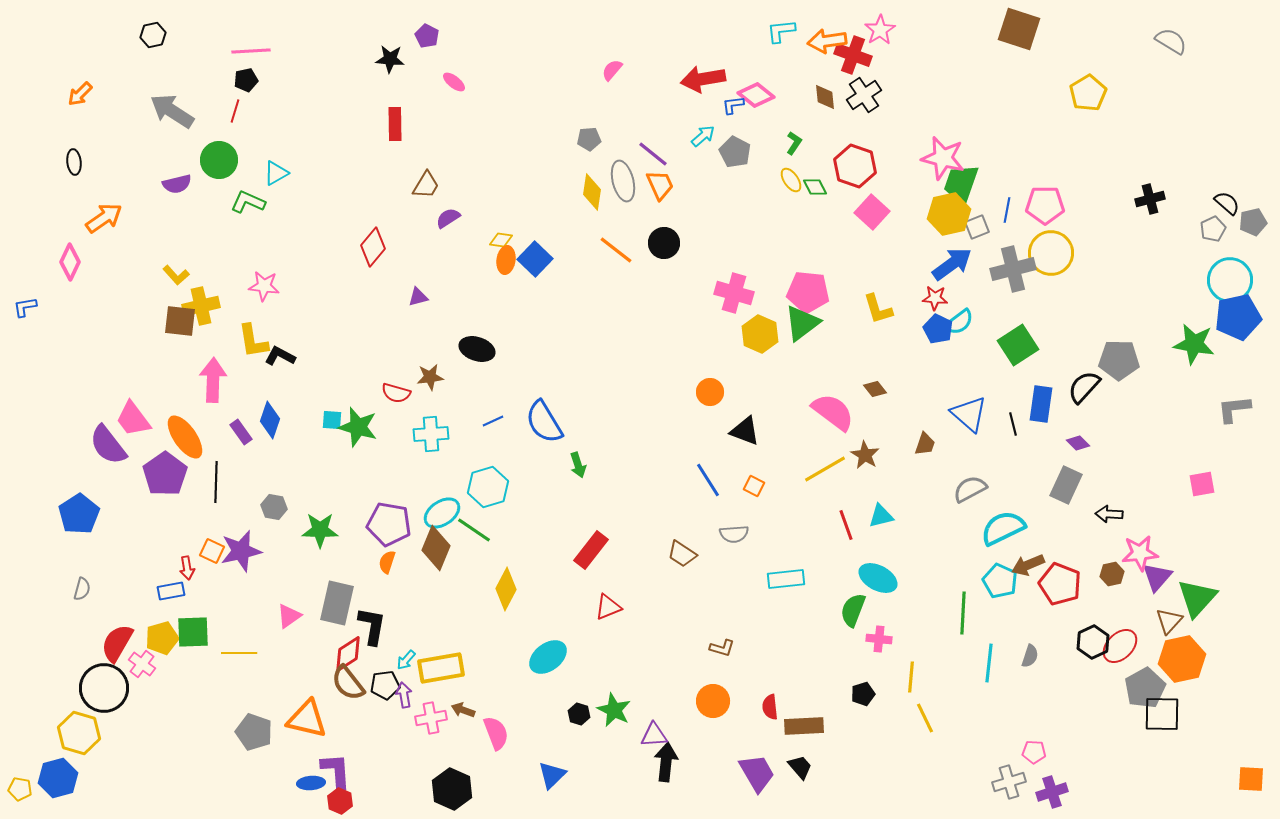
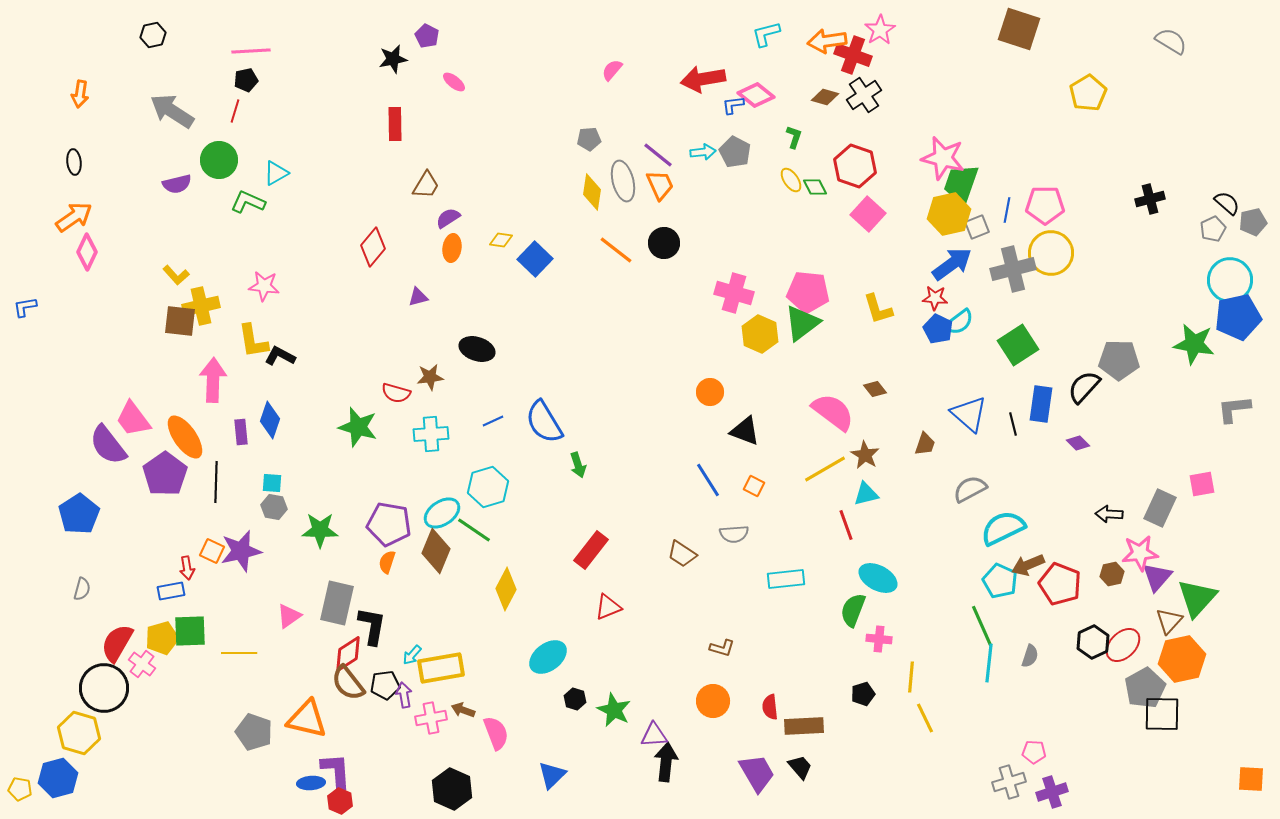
cyan L-shape at (781, 31): moved 15 px left, 3 px down; rotated 8 degrees counterclockwise
black star at (390, 59): moved 3 px right; rotated 16 degrees counterclockwise
orange arrow at (80, 94): rotated 36 degrees counterclockwise
brown diamond at (825, 97): rotated 68 degrees counterclockwise
cyan arrow at (703, 136): moved 16 px down; rotated 35 degrees clockwise
green L-shape at (794, 143): moved 6 px up; rotated 15 degrees counterclockwise
purple line at (653, 154): moved 5 px right, 1 px down
pink square at (872, 212): moved 4 px left, 2 px down
orange arrow at (104, 218): moved 30 px left, 1 px up
orange ellipse at (506, 260): moved 54 px left, 12 px up
pink diamond at (70, 262): moved 17 px right, 10 px up
cyan square at (332, 420): moved 60 px left, 63 px down
purple rectangle at (241, 432): rotated 30 degrees clockwise
gray rectangle at (1066, 485): moved 94 px right, 23 px down
cyan triangle at (881, 516): moved 15 px left, 22 px up
brown diamond at (436, 548): moved 3 px down
green line at (963, 613): moved 19 px right, 13 px down; rotated 27 degrees counterclockwise
green square at (193, 632): moved 3 px left, 1 px up
red ellipse at (1120, 646): moved 3 px right, 1 px up
cyan arrow at (406, 660): moved 6 px right, 5 px up
black hexagon at (579, 714): moved 4 px left, 15 px up
